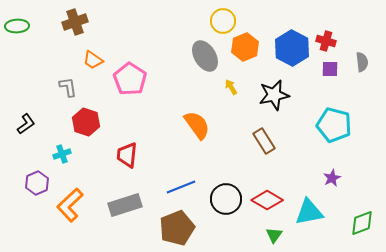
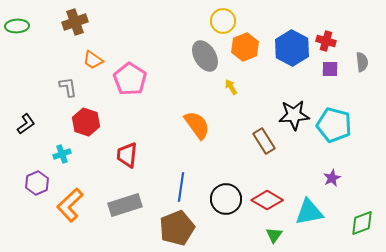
black star: moved 20 px right, 20 px down; rotated 8 degrees clockwise
blue line: rotated 60 degrees counterclockwise
